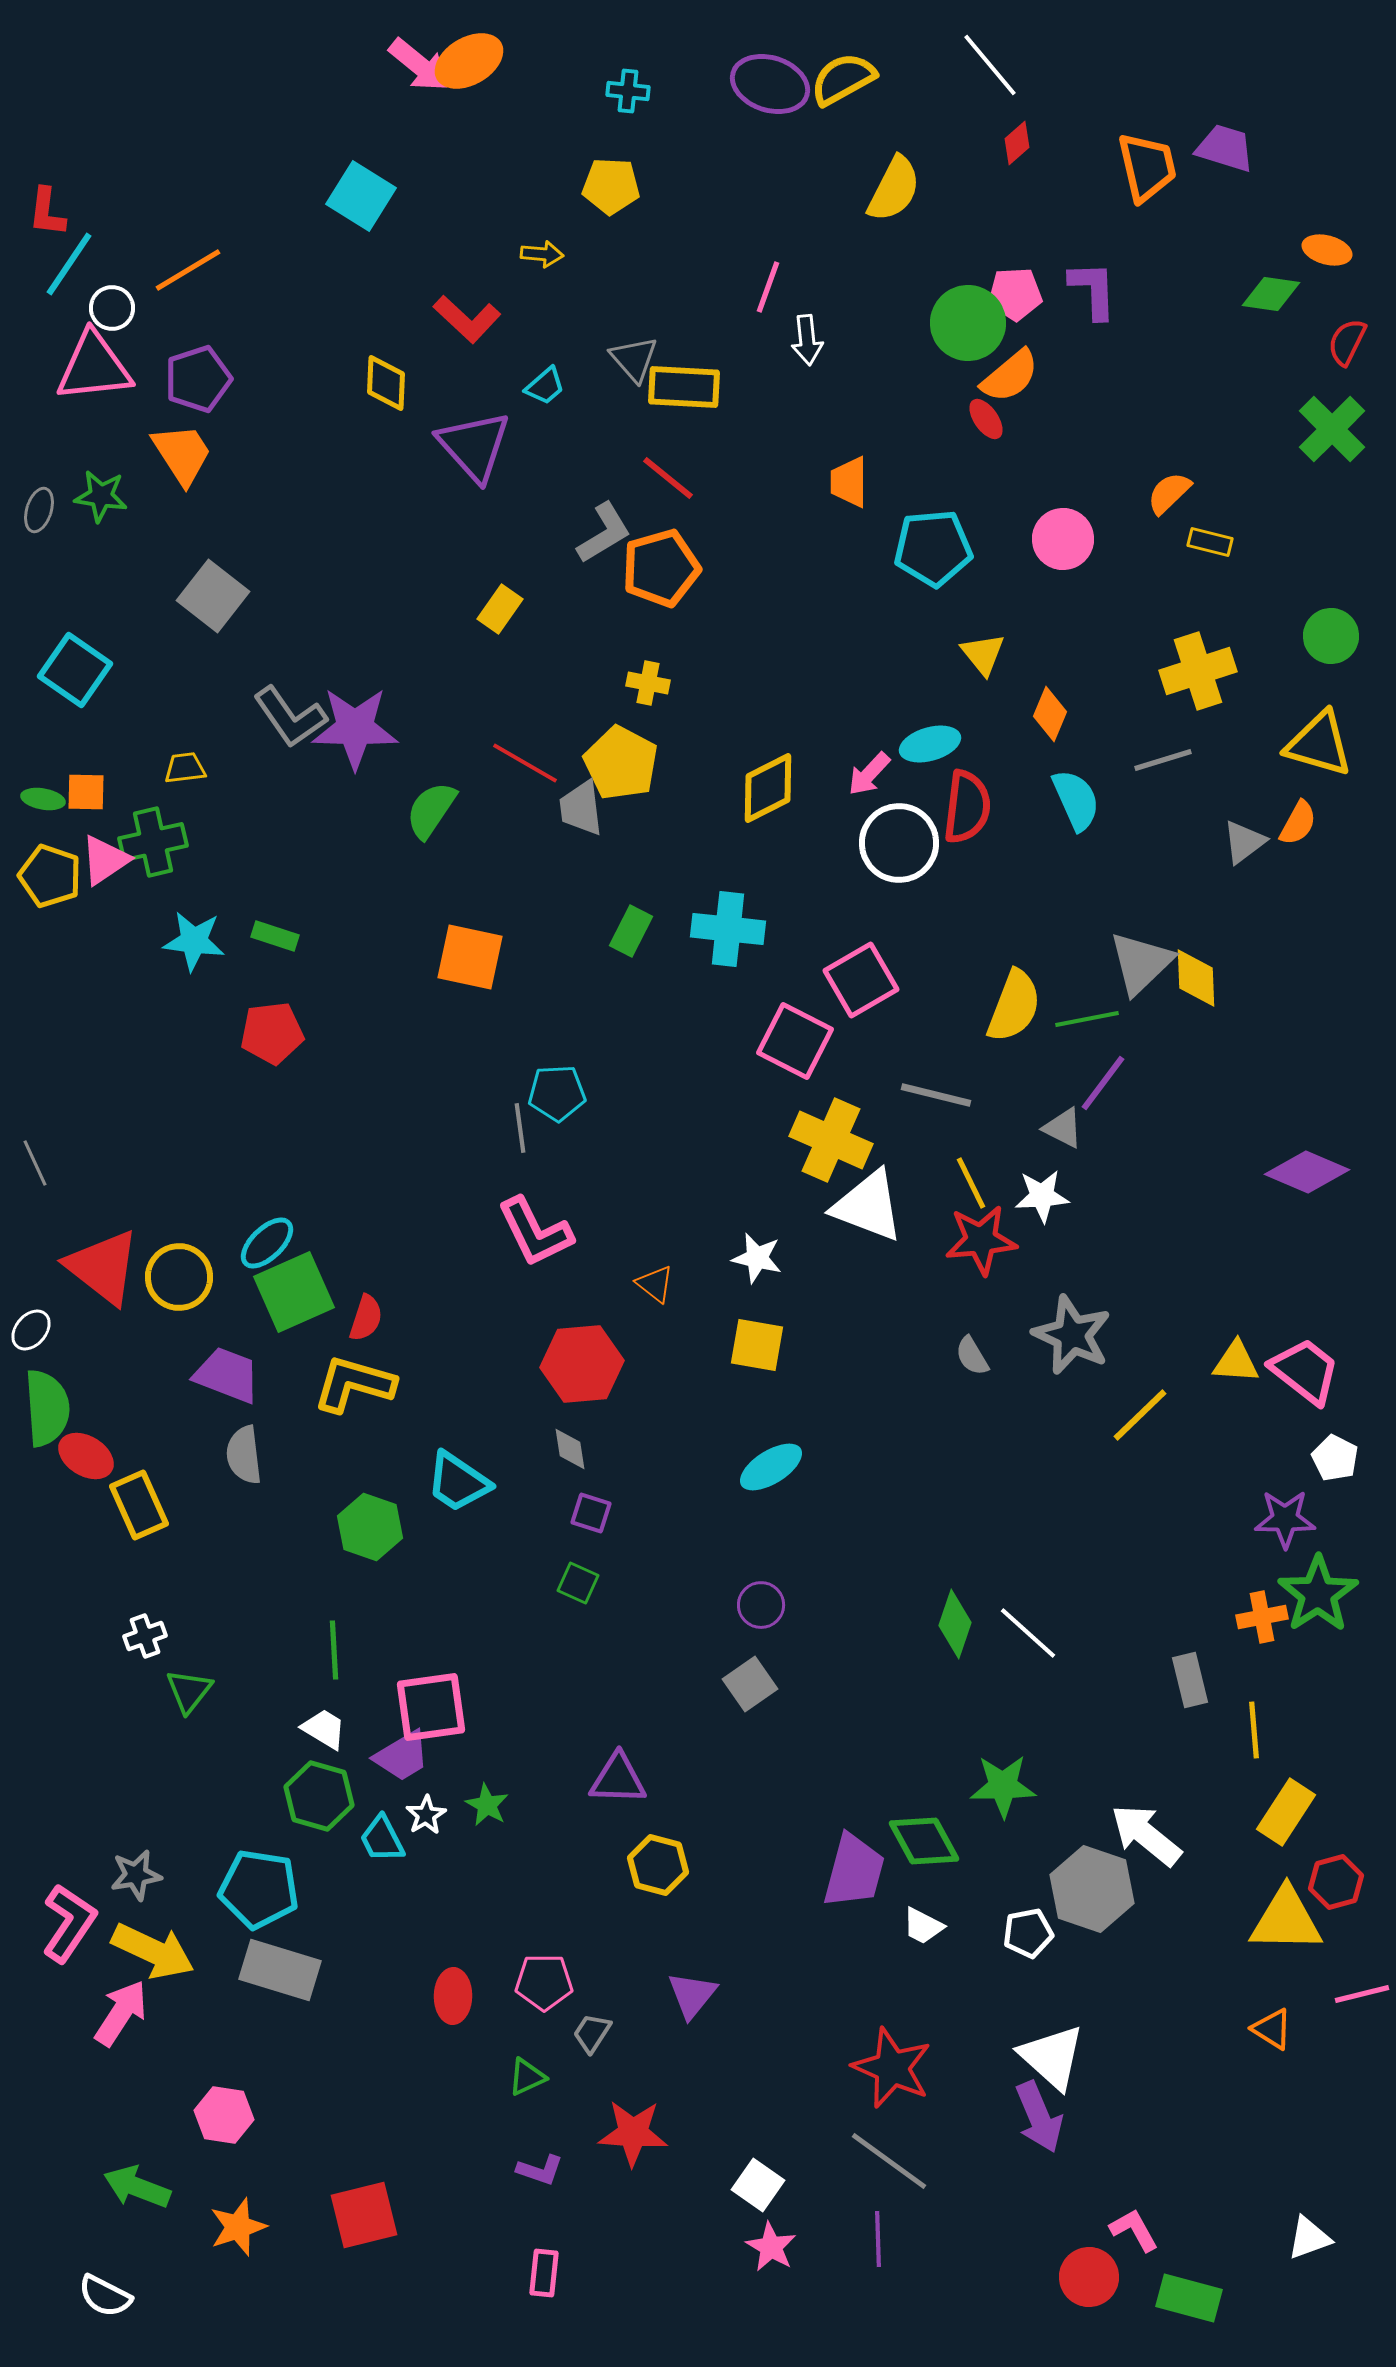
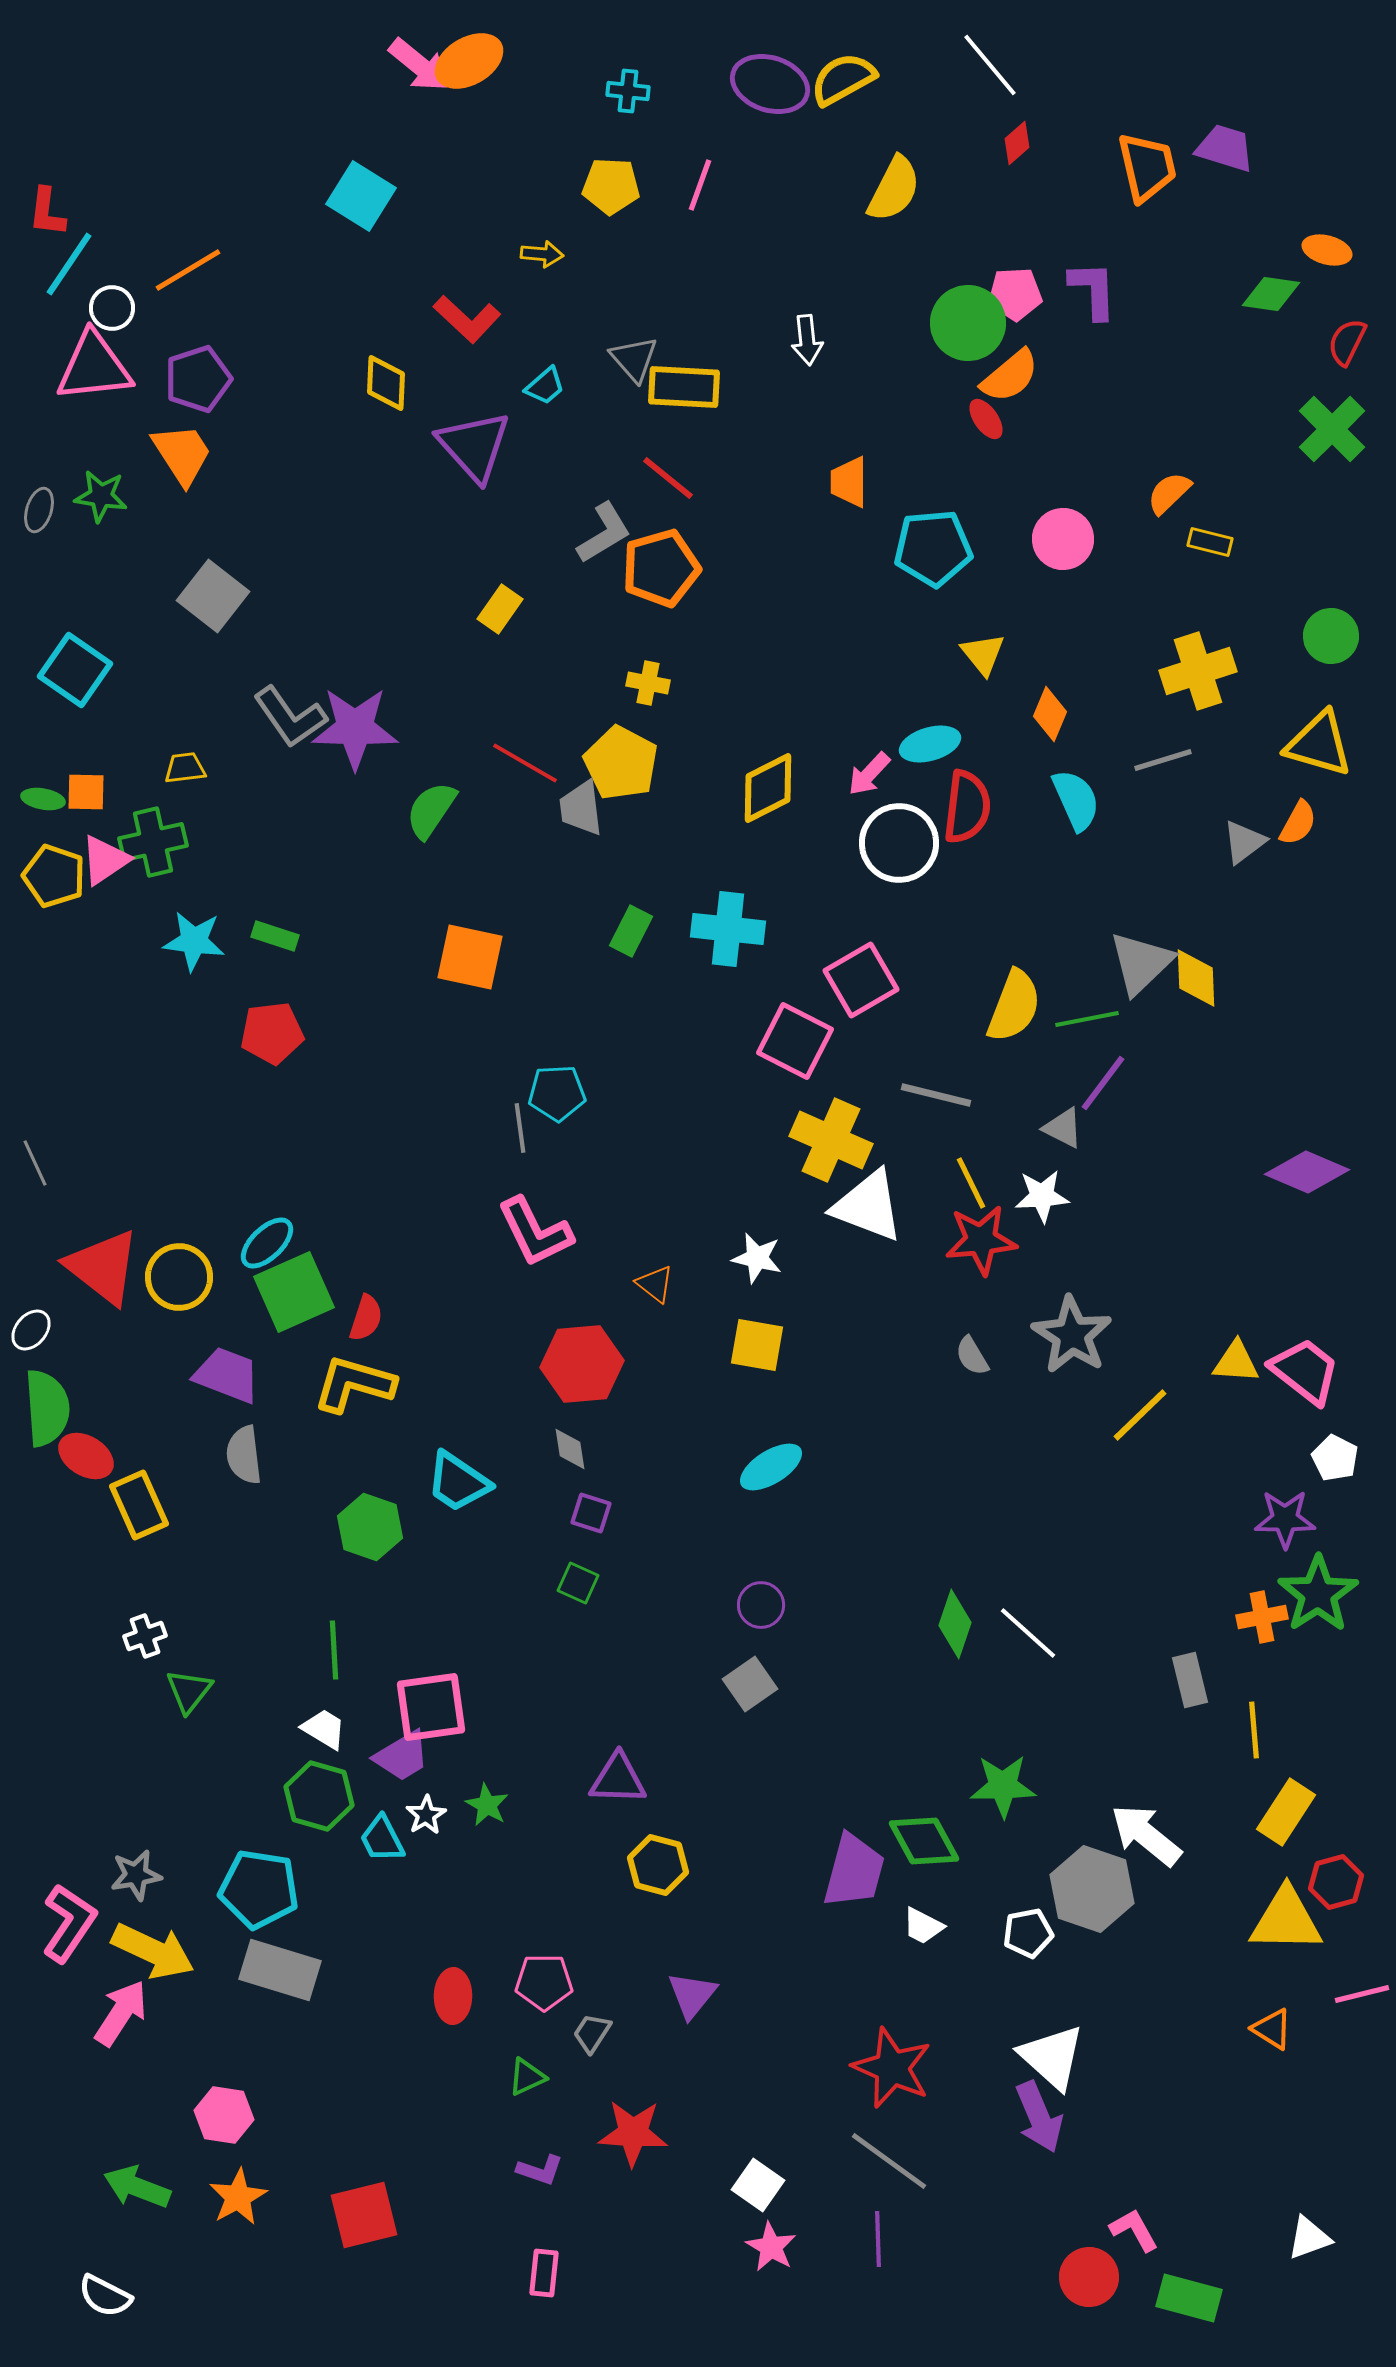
pink line at (768, 287): moved 68 px left, 102 px up
yellow pentagon at (50, 876): moved 4 px right
gray star at (1072, 1335): rotated 8 degrees clockwise
orange star at (238, 2227): moved 30 px up; rotated 10 degrees counterclockwise
